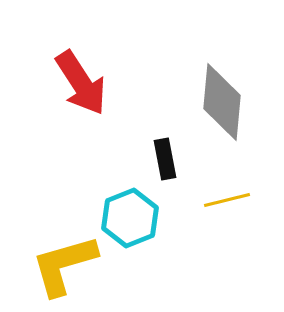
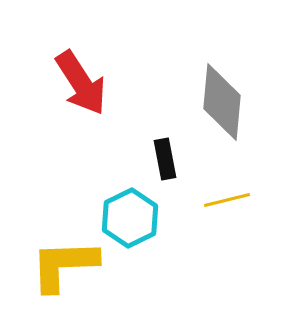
cyan hexagon: rotated 4 degrees counterclockwise
yellow L-shape: rotated 14 degrees clockwise
